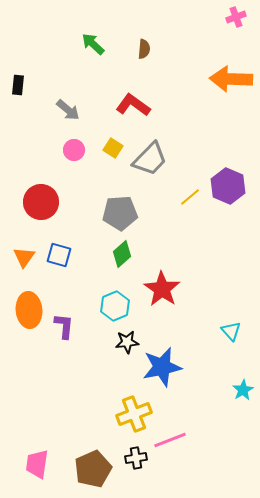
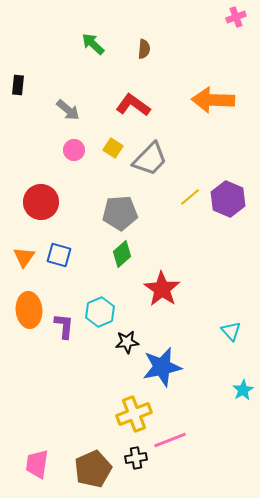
orange arrow: moved 18 px left, 21 px down
purple hexagon: moved 13 px down
cyan hexagon: moved 15 px left, 6 px down
